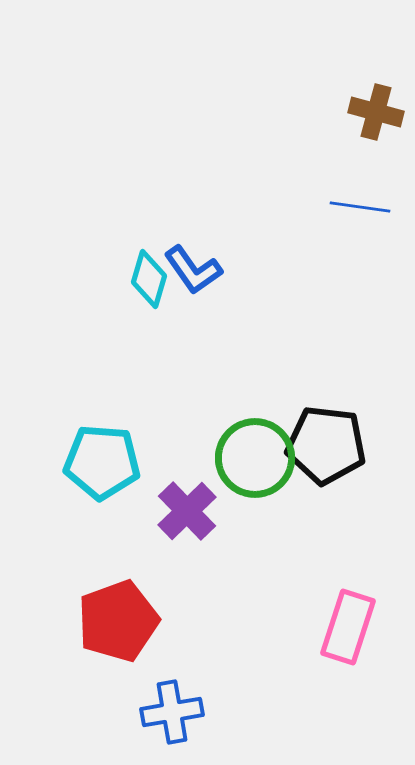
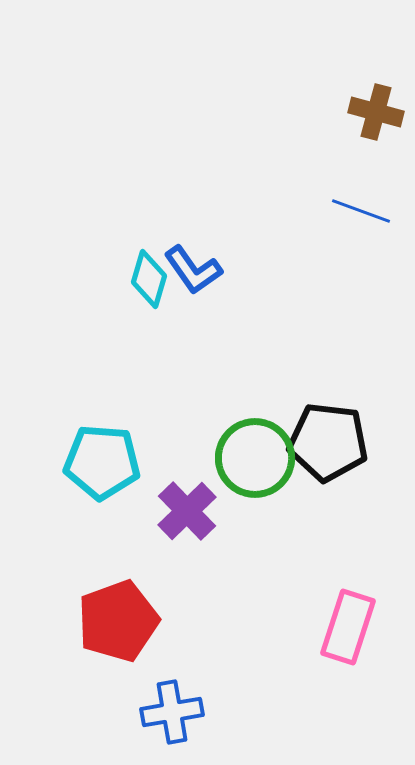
blue line: moved 1 px right, 4 px down; rotated 12 degrees clockwise
black pentagon: moved 2 px right, 3 px up
